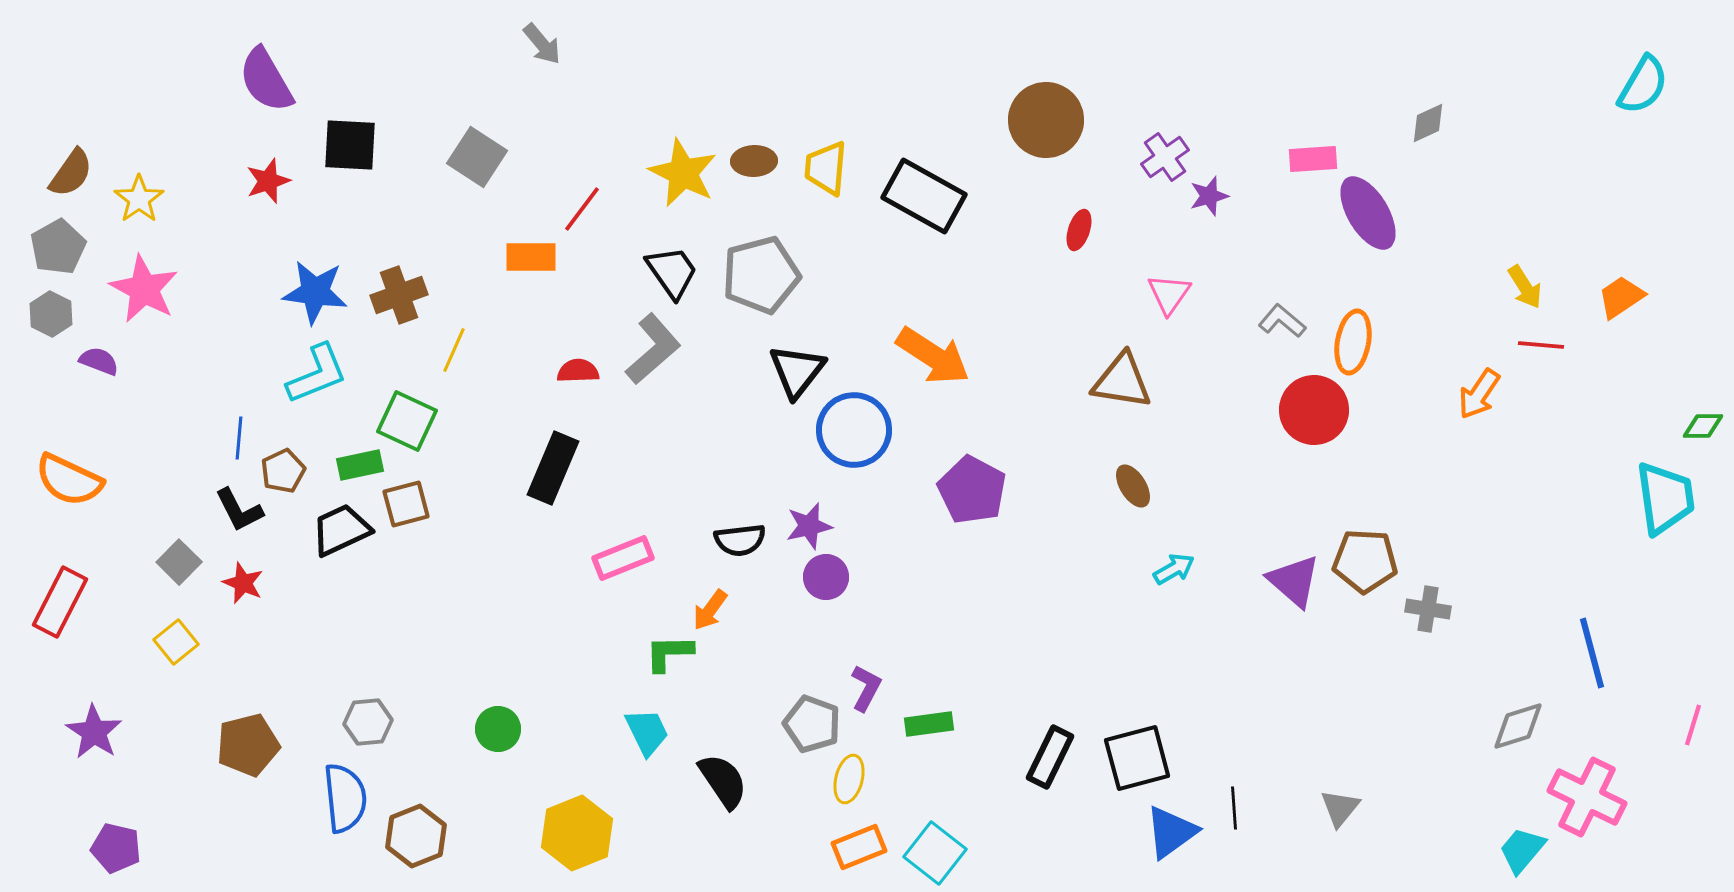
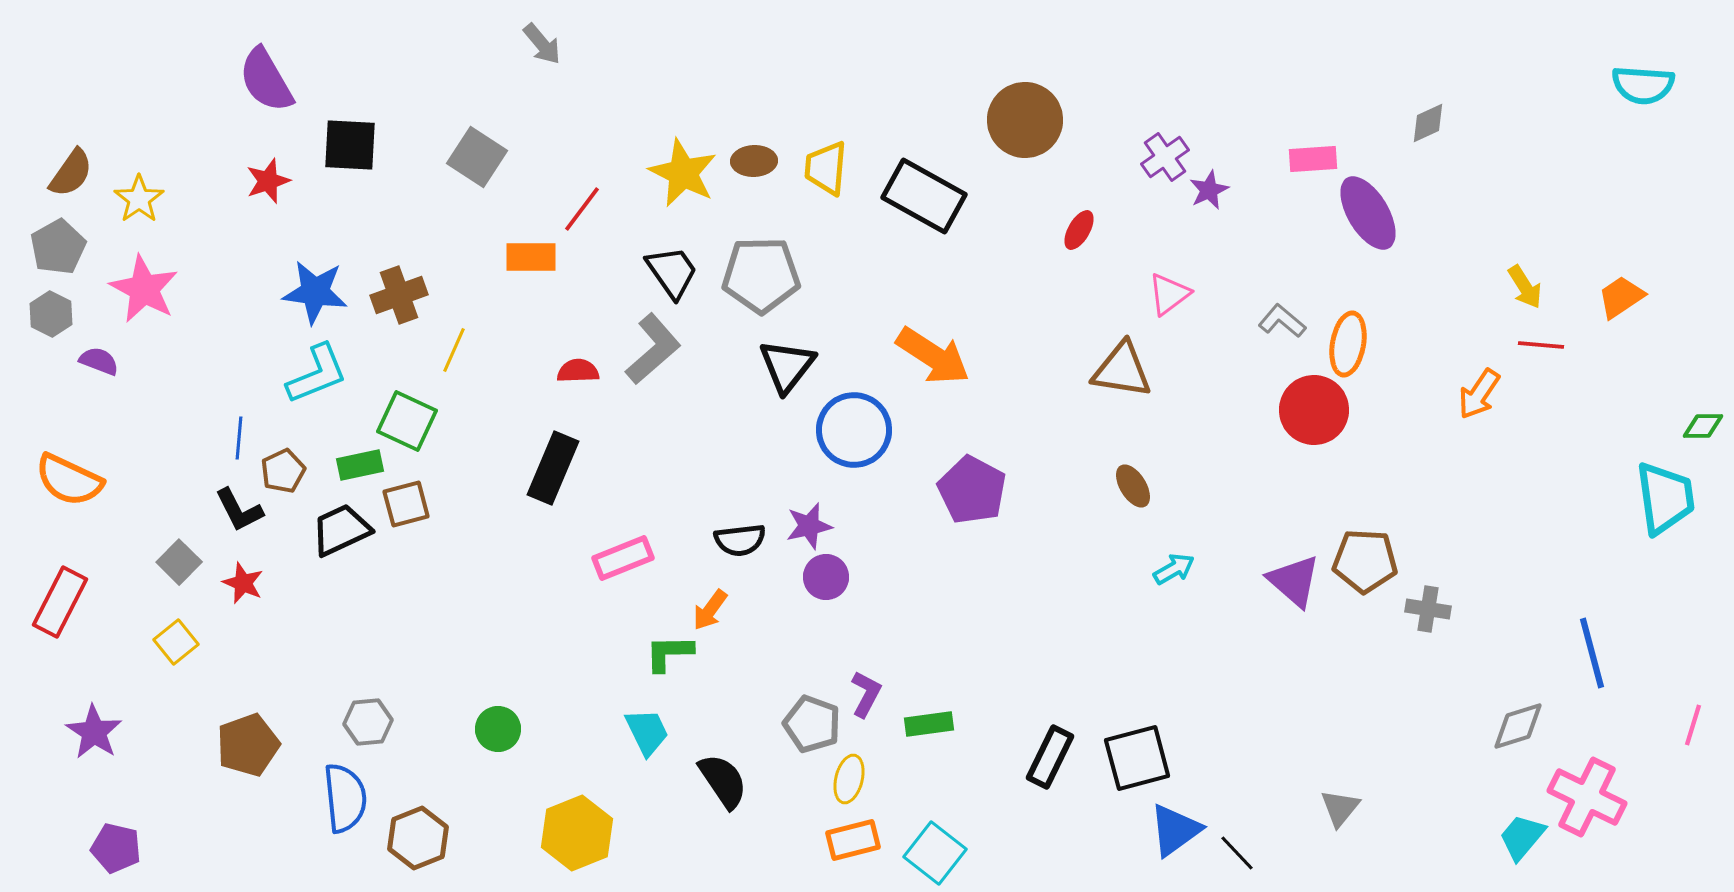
cyan semicircle at (1643, 85): rotated 64 degrees clockwise
brown circle at (1046, 120): moved 21 px left
purple star at (1209, 196): moved 6 px up; rotated 9 degrees counterclockwise
red ellipse at (1079, 230): rotated 12 degrees clockwise
gray pentagon at (761, 275): rotated 14 degrees clockwise
pink triangle at (1169, 294): rotated 18 degrees clockwise
orange ellipse at (1353, 342): moved 5 px left, 2 px down
black triangle at (797, 371): moved 10 px left, 5 px up
brown triangle at (1122, 381): moved 11 px up
purple L-shape at (866, 688): moved 6 px down
brown pentagon at (248, 745): rotated 6 degrees counterclockwise
black line at (1234, 808): moved 3 px right, 45 px down; rotated 39 degrees counterclockwise
blue triangle at (1171, 832): moved 4 px right, 2 px up
brown hexagon at (416, 836): moved 2 px right, 2 px down
orange rectangle at (859, 847): moved 6 px left, 7 px up; rotated 8 degrees clockwise
cyan trapezoid at (1522, 850): moved 13 px up
